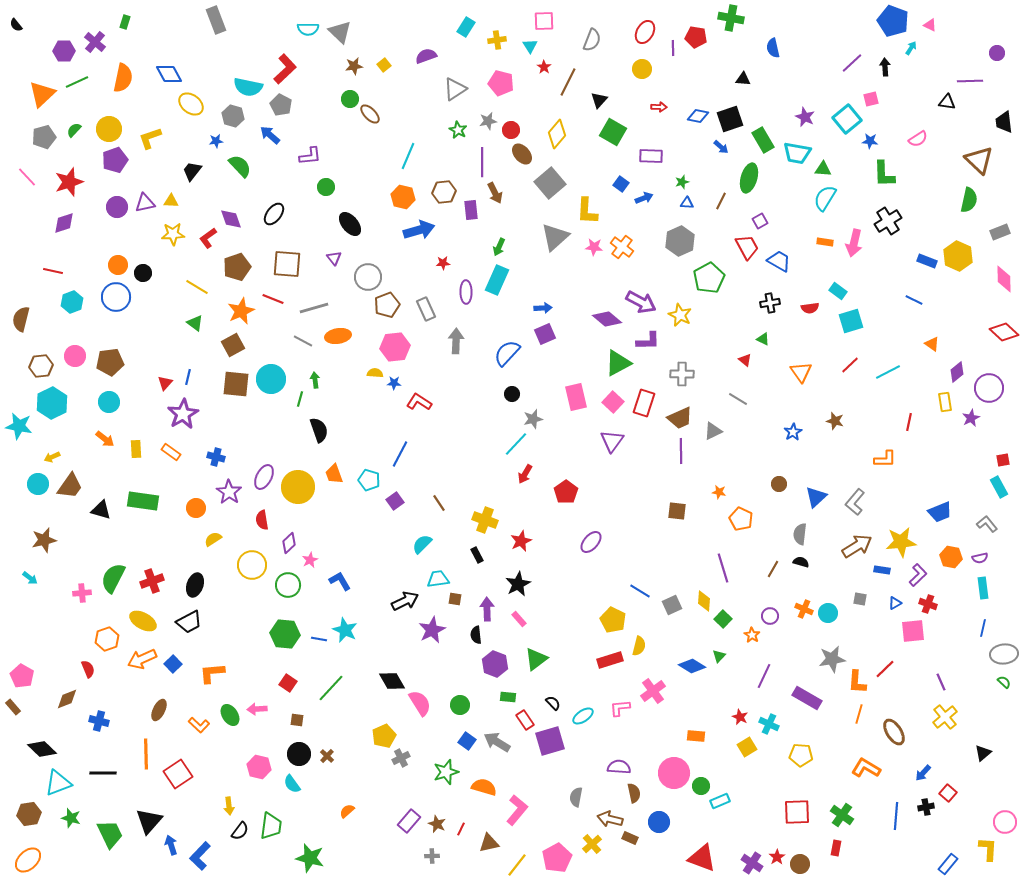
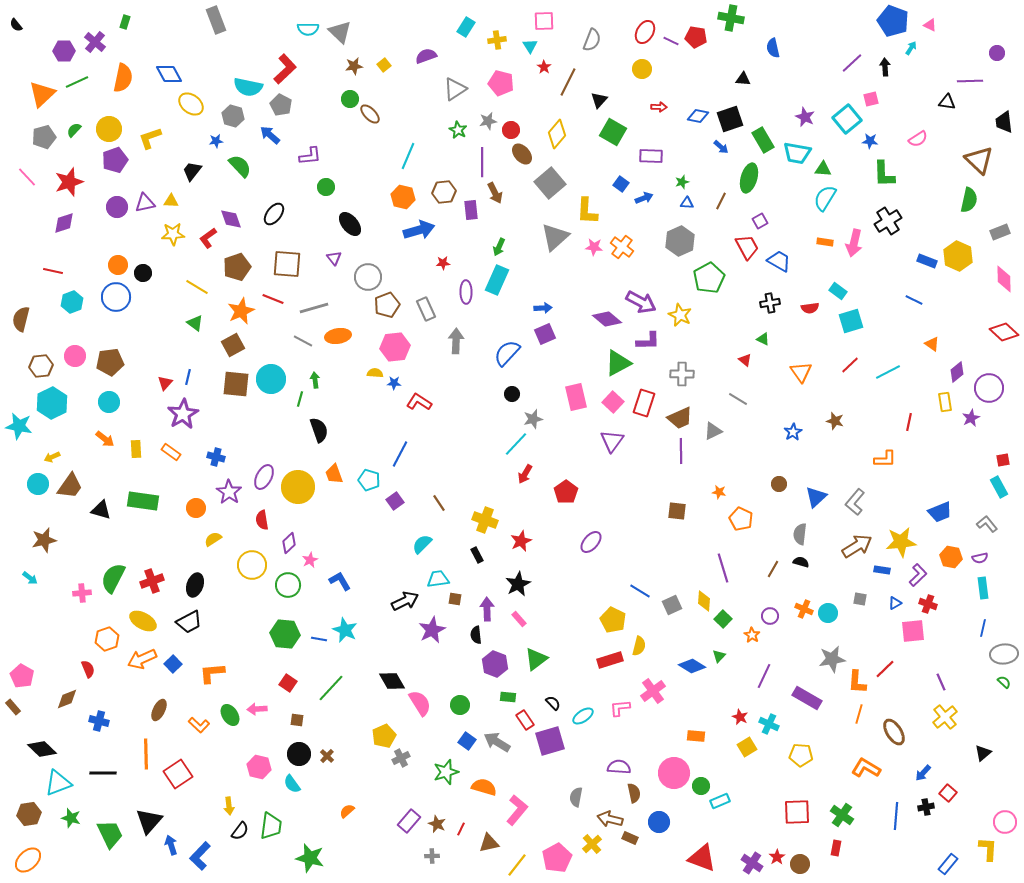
purple line at (673, 48): moved 2 px left, 7 px up; rotated 63 degrees counterclockwise
